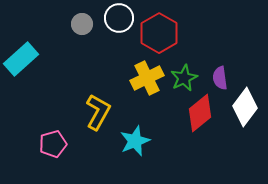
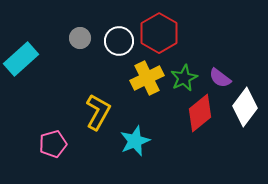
white circle: moved 23 px down
gray circle: moved 2 px left, 14 px down
purple semicircle: rotated 45 degrees counterclockwise
